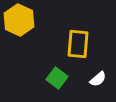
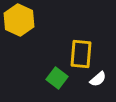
yellow rectangle: moved 3 px right, 10 px down
